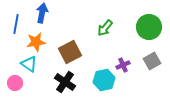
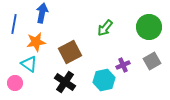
blue line: moved 2 px left
